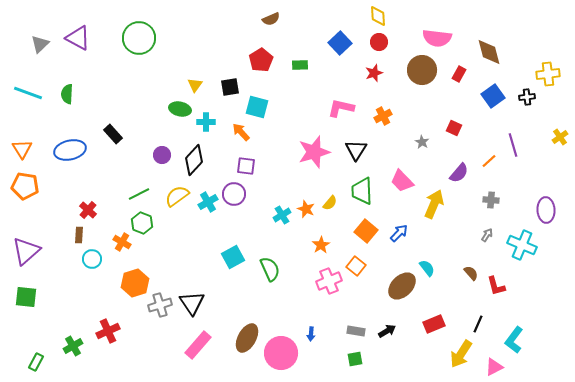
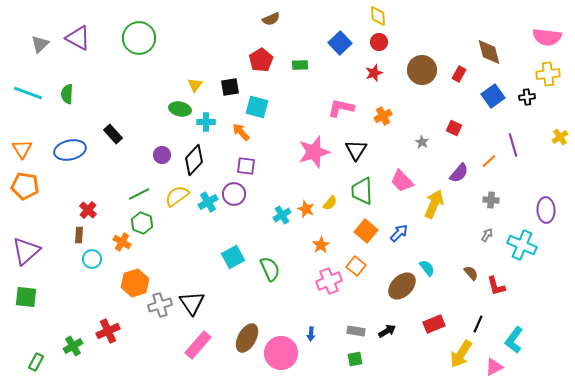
pink semicircle at (437, 38): moved 110 px right, 1 px up
